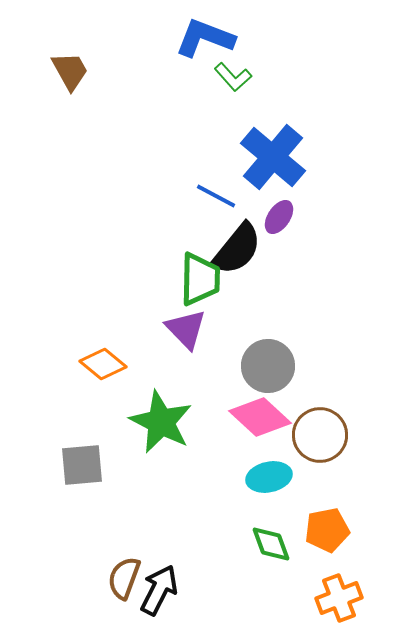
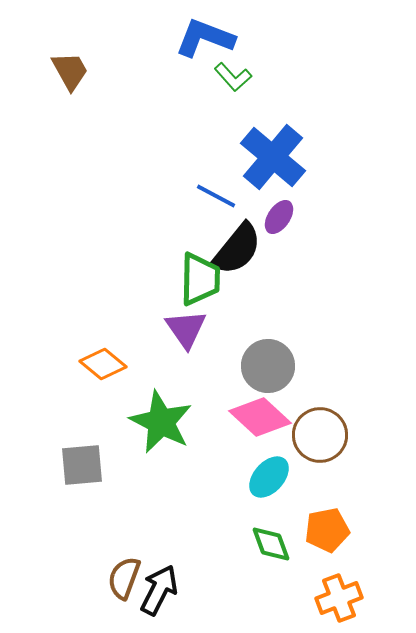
purple triangle: rotated 9 degrees clockwise
cyan ellipse: rotated 36 degrees counterclockwise
